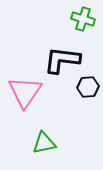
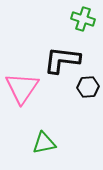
pink triangle: moved 3 px left, 4 px up
